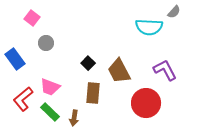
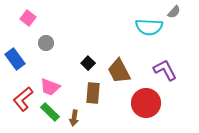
pink square: moved 4 px left
